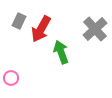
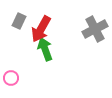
gray cross: rotated 15 degrees clockwise
green arrow: moved 16 px left, 3 px up
